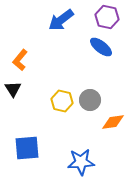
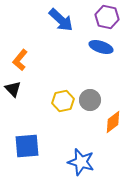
blue arrow: rotated 100 degrees counterclockwise
blue ellipse: rotated 20 degrees counterclockwise
black triangle: rotated 12 degrees counterclockwise
yellow hexagon: moved 1 px right; rotated 25 degrees counterclockwise
orange diamond: rotated 30 degrees counterclockwise
blue square: moved 2 px up
blue star: rotated 20 degrees clockwise
